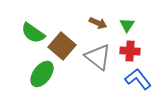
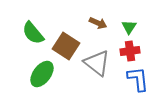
green triangle: moved 2 px right, 2 px down
green semicircle: rotated 15 degrees clockwise
brown square: moved 4 px right; rotated 8 degrees counterclockwise
red cross: rotated 12 degrees counterclockwise
gray triangle: moved 1 px left, 6 px down
blue L-shape: rotated 32 degrees clockwise
